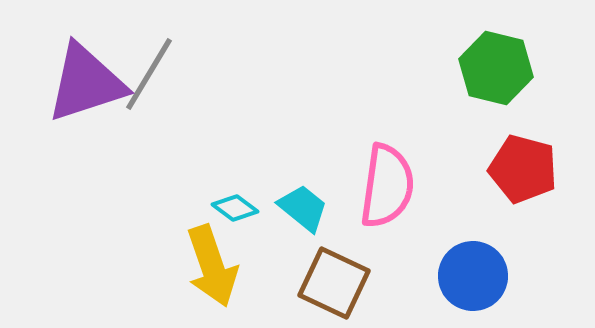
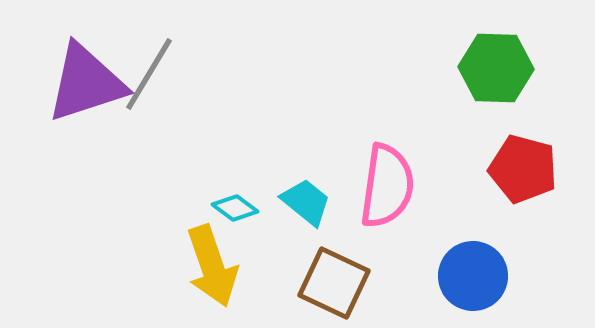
green hexagon: rotated 12 degrees counterclockwise
cyan trapezoid: moved 3 px right, 6 px up
